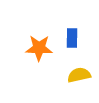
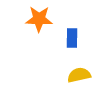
orange star: moved 29 px up
